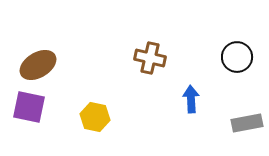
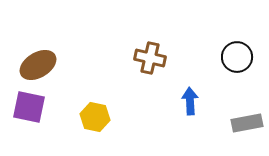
blue arrow: moved 1 px left, 2 px down
